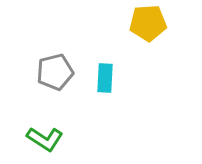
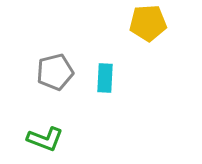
green L-shape: rotated 12 degrees counterclockwise
